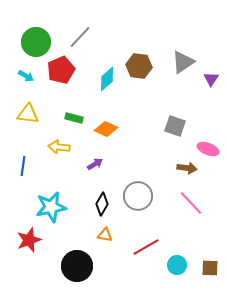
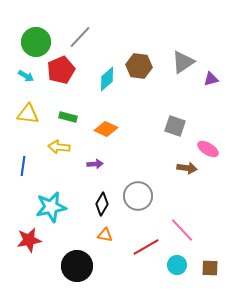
purple triangle: rotated 42 degrees clockwise
green rectangle: moved 6 px left, 1 px up
pink ellipse: rotated 10 degrees clockwise
purple arrow: rotated 28 degrees clockwise
pink line: moved 9 px left, 27 px down
red star: rotated 10 degrees clockwise
